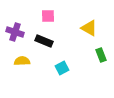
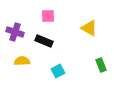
green rectangle: moved 10 px down
cyan square: moved 4 px left, 3 px down
